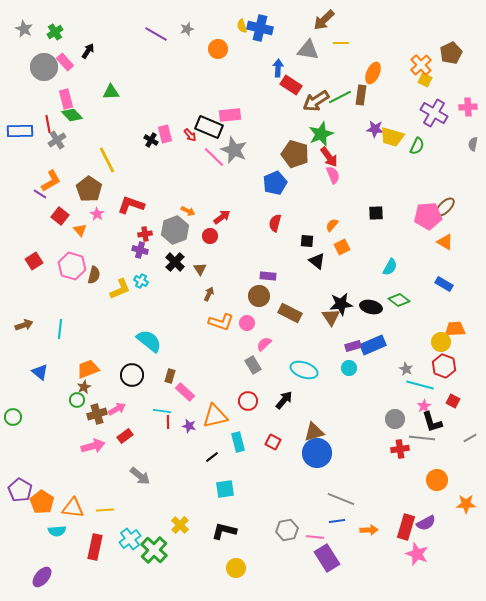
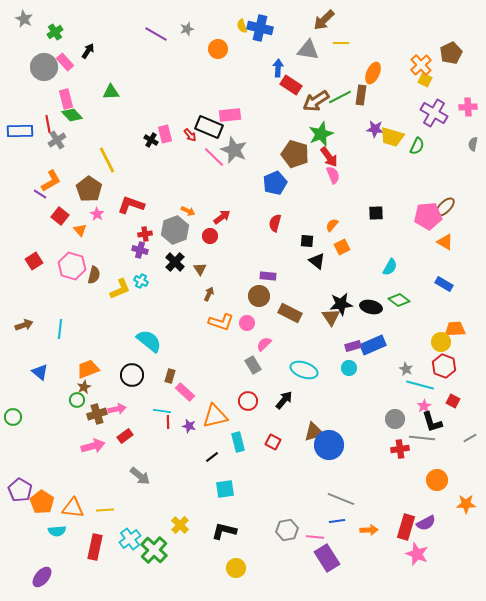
gray star at (24, 29): moved 10 px up
pink arrow at (117, 409): rotated 18 degrees clockwise
blue circle at (317, 453): moved 12 px right, 8 px up
